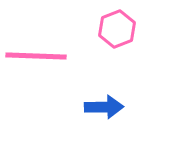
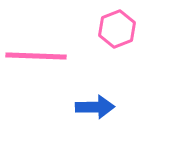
blue arrow: moved 9 px left
